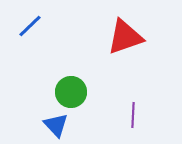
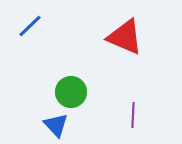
red triangle: rotated 42 degrees clockwise
